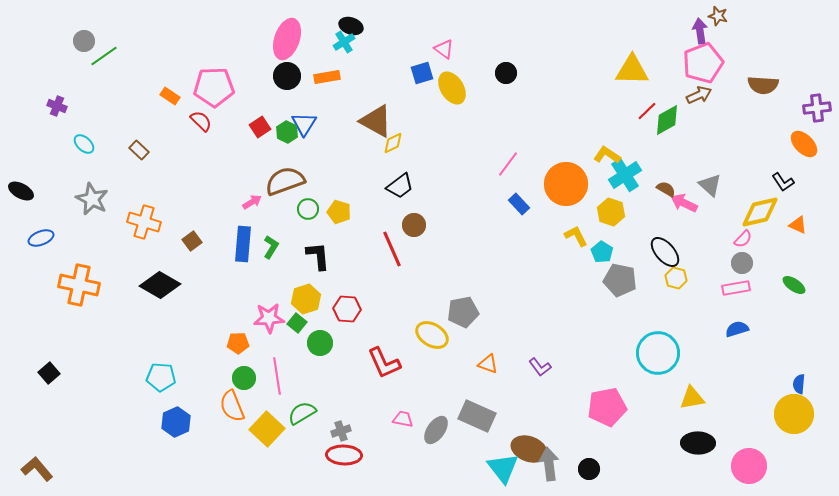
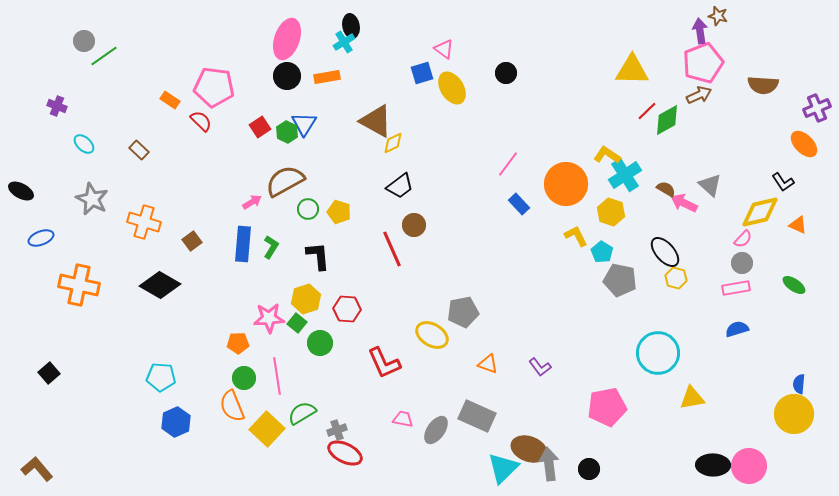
black ellipse at (351, 26): rotated 60 degrees clockwise
pink pentagon at (214, 87): rotated 9 degrees clockwise
orange rectangle at (170, 96): moved 4 px down
purple cross at (817, 108): rotated 16 degrees counterclockwise
brown semicircle at (285, 181): rotated 9 degrees counterclockwise
gray cross at (341, 431): moved 4 px left, 1 px up
black ellipse at (698, 443): moved 15 px right, 22 px down
red ellipse at (344, 455): moved 1 px right, 2 px up; rotated 24 degrees clockwise
cyan triangle at (503, 468): rotated 24 degrees clockwise
